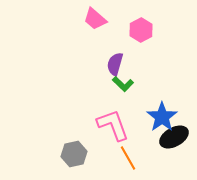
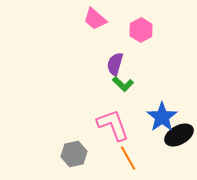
black ellipse: moved 5 px right, 2 px up
